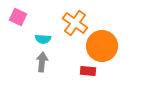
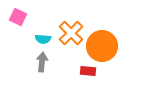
orange cross: moved 4 px left, 10 px down; rotated 10 degrees clockwise
